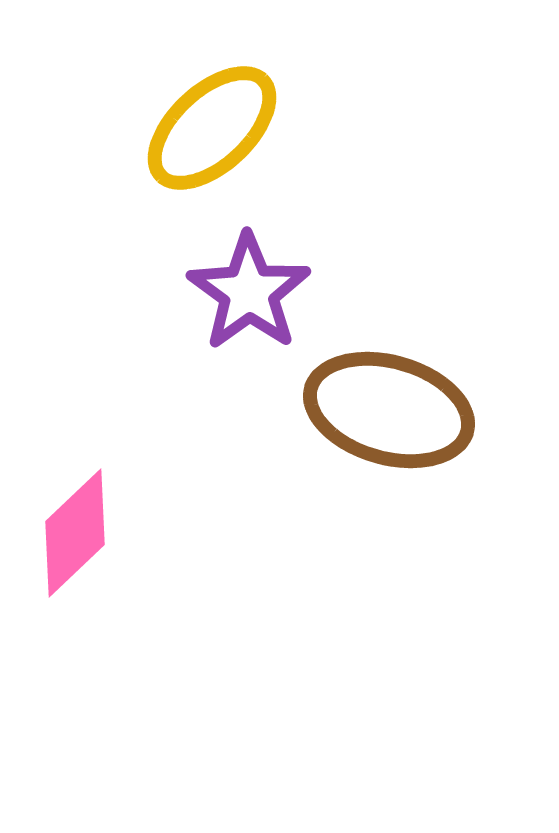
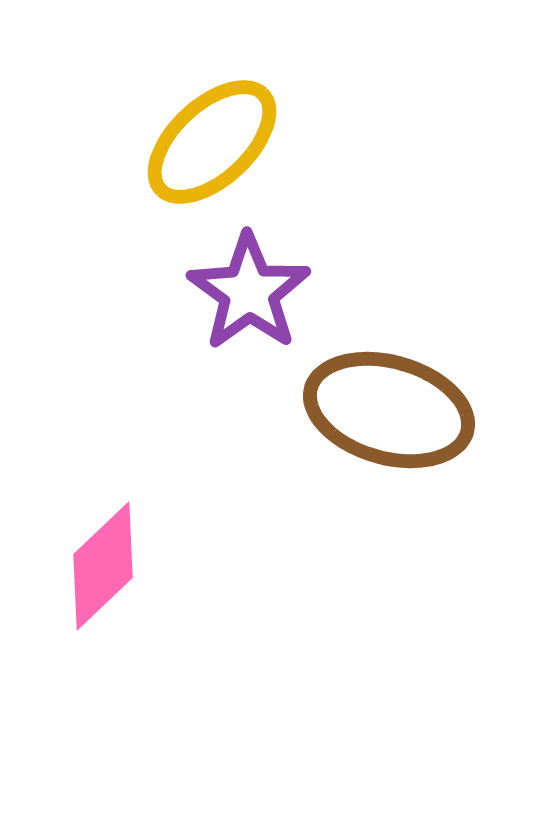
yellow ellipse: moved 14 px down
pink diamond: moved 28 px right, 33 px down
